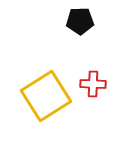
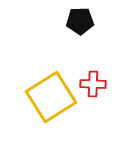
yellow square: moved 5 px right, 1 px down
